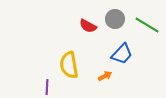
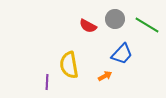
purple line: moved 5 px up
